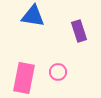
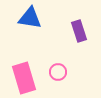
blue triangle: moved 3 px left, 2 px down
pink rectangle: rotated 28 degrees counterclockwise
